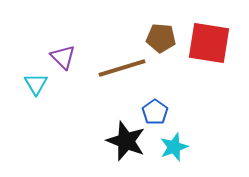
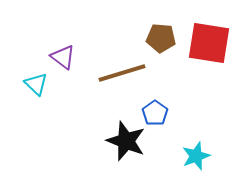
purple triangle: rotated 8 degrees counterclockwise
brown line: moved 5 px down
cyan triangle: rotated 15 degrees counterclockwise
blue pentagon: moved 1 px down
cyan star: moved 22 px right, 9 px down
